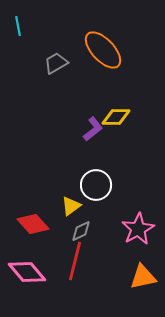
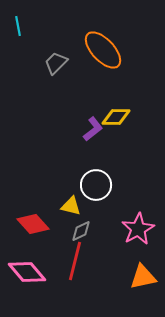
gray trapezoid: rotated 15 degrees counterclockwise
yellow triangle: rotated 50 degrees clockwise
